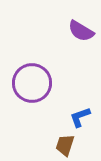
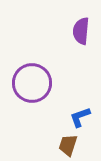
purple semicircle: rotated 64 degrees clockwise
brown trapezoid: moved 3 px right
